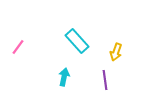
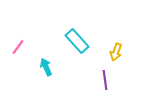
cyan arrow: moved 18 px left, 10 px up; rotated 36 degrees counterclockwise
